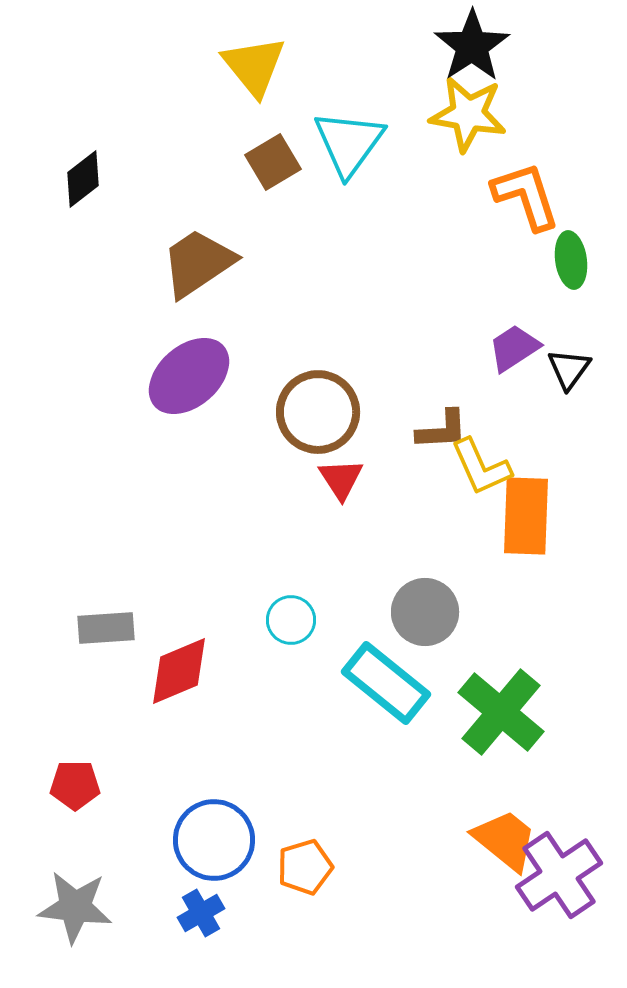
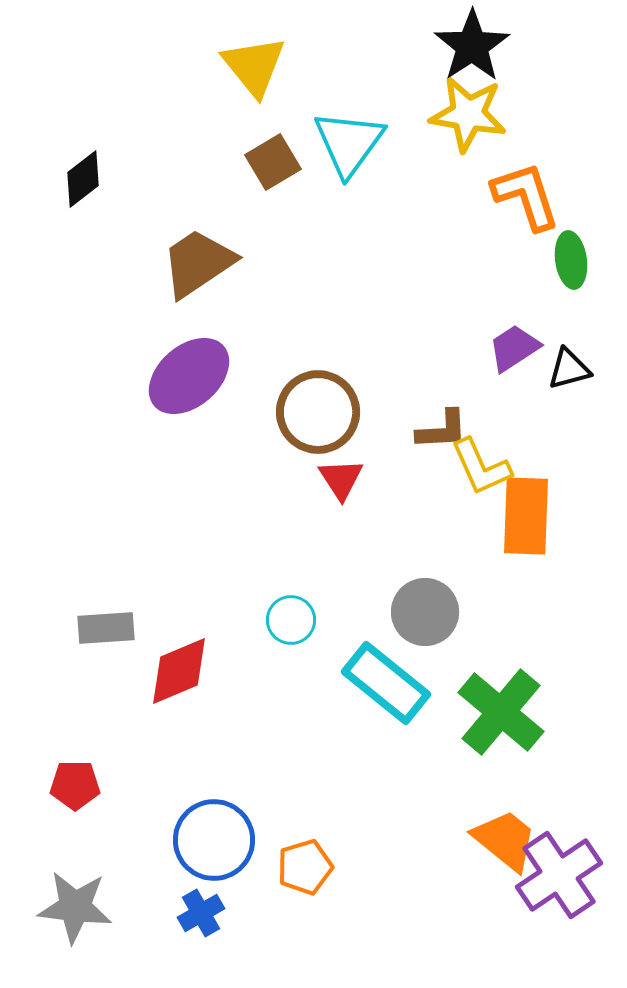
black triangle: rotated 39 degrees clockwise
